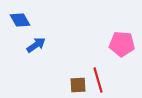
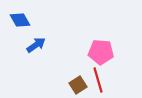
pink pentagon: moved 21 px left, 8 px down
brown square: rotated 30 degrees counterclockwise
